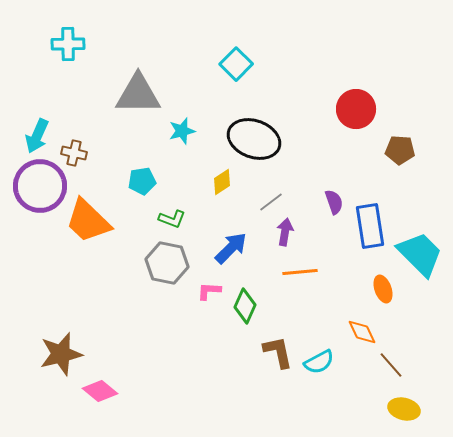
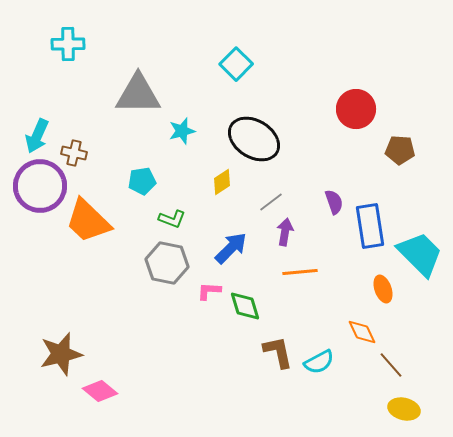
black ellipse: rotated 12 degrees clockwise
green diamond: rotated 40 degrees counterclockwise
